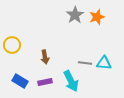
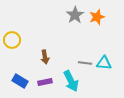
yellow circle: moved 5 px up
